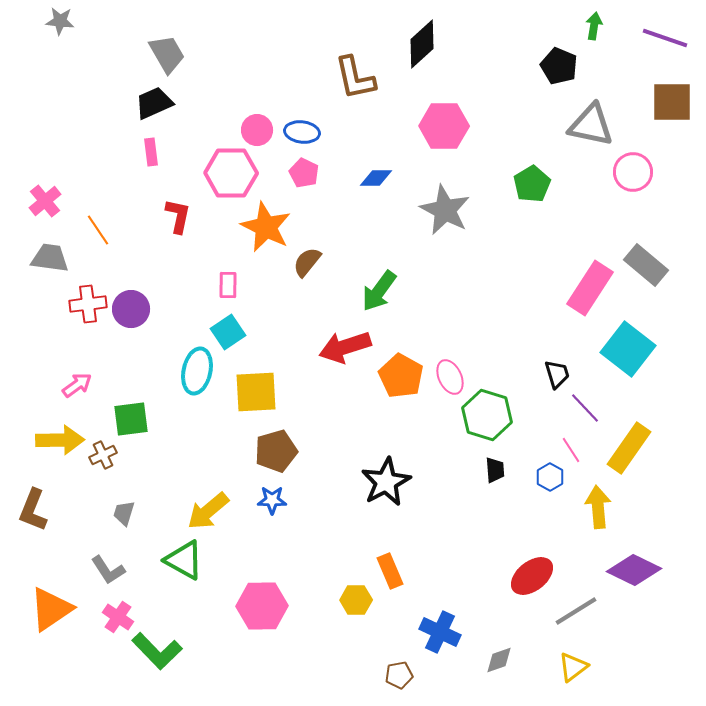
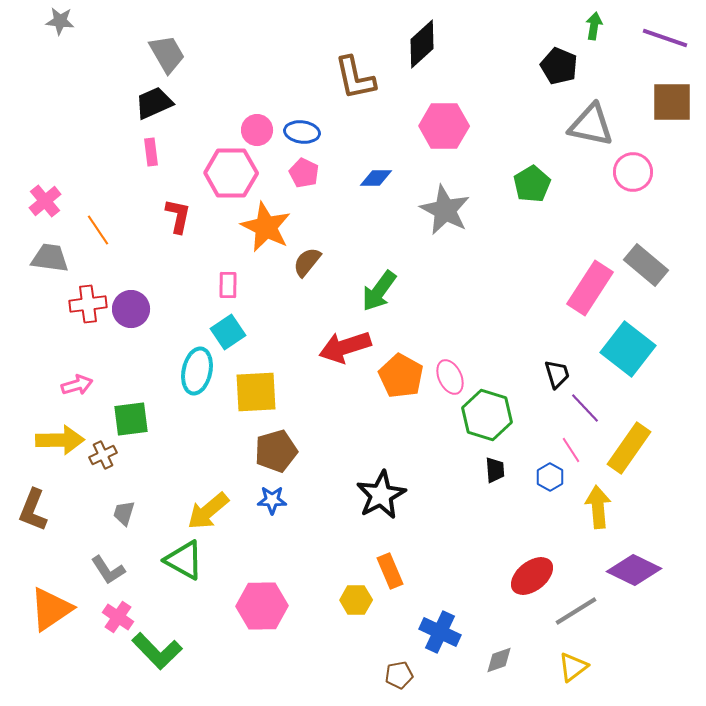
pink arrow at (77, 385): rotated 20 degrees clockwise
black star at (386, 482): moved 5 px left, 13 px down
